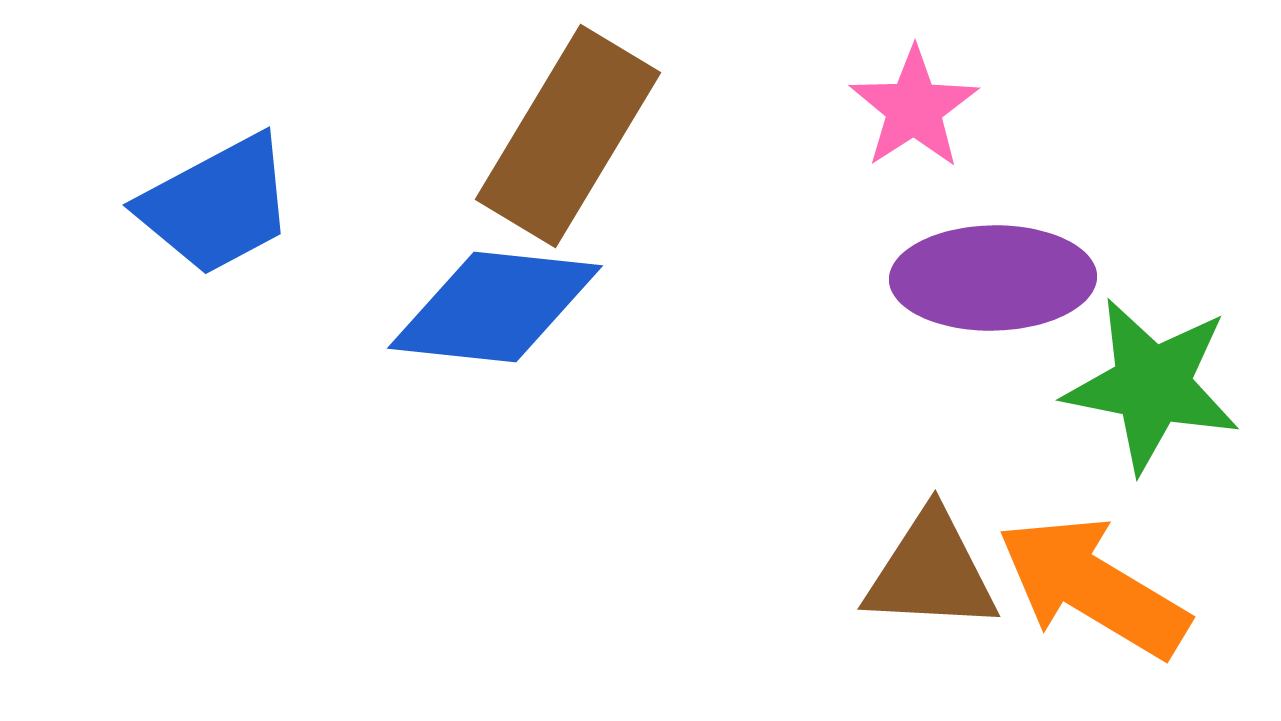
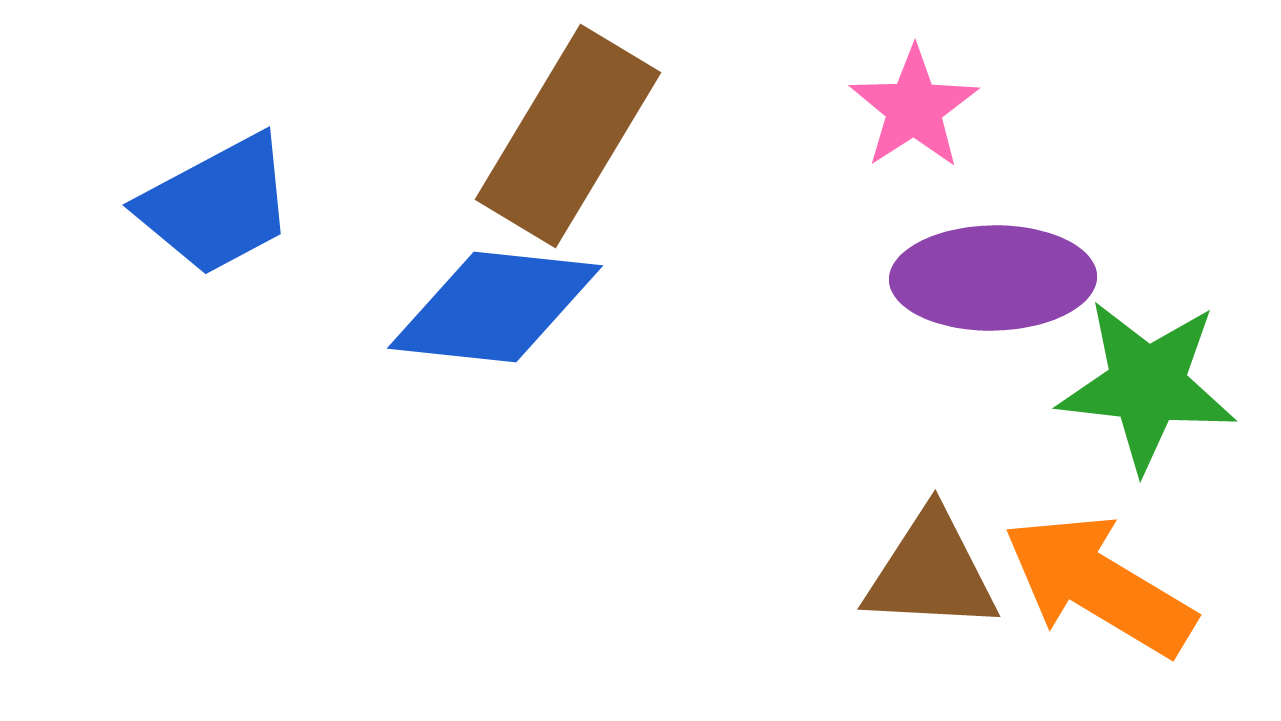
green star: moved 5 px left; rotated 5 degrees counterclockwise
orange arrow: moved 6 px right, 2 px up
